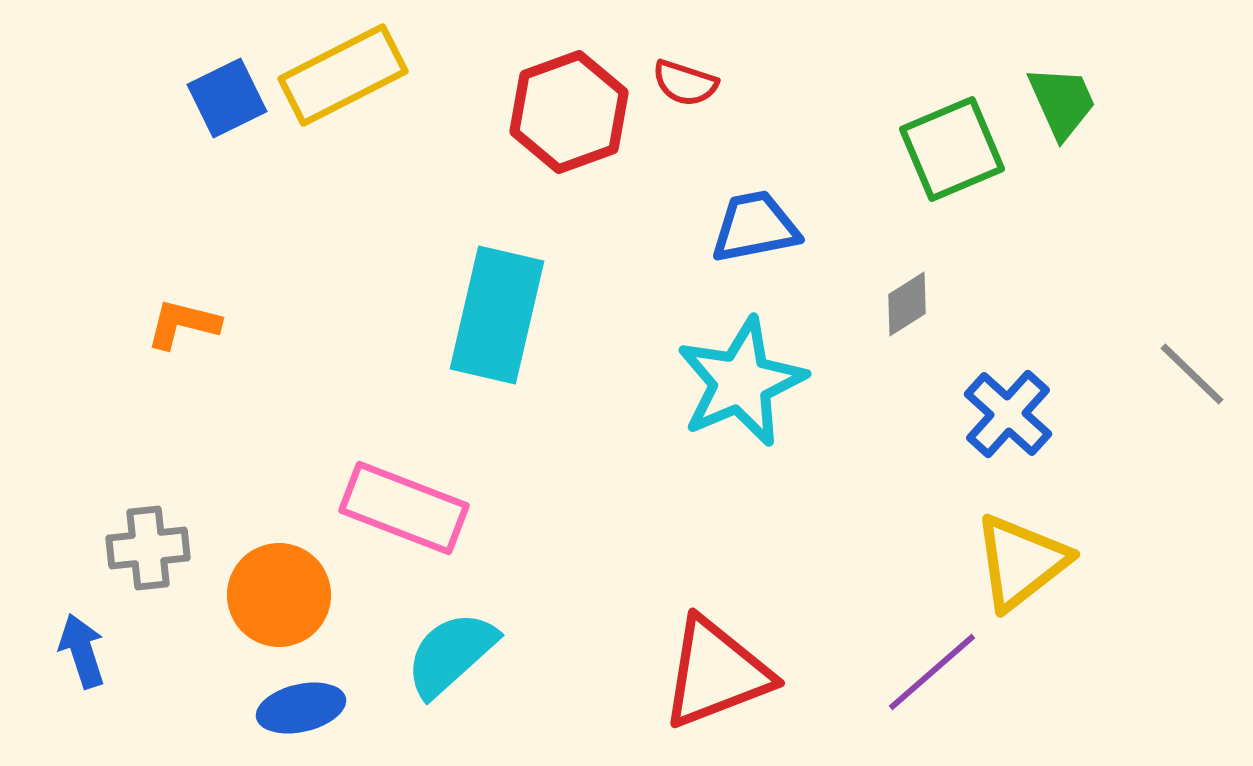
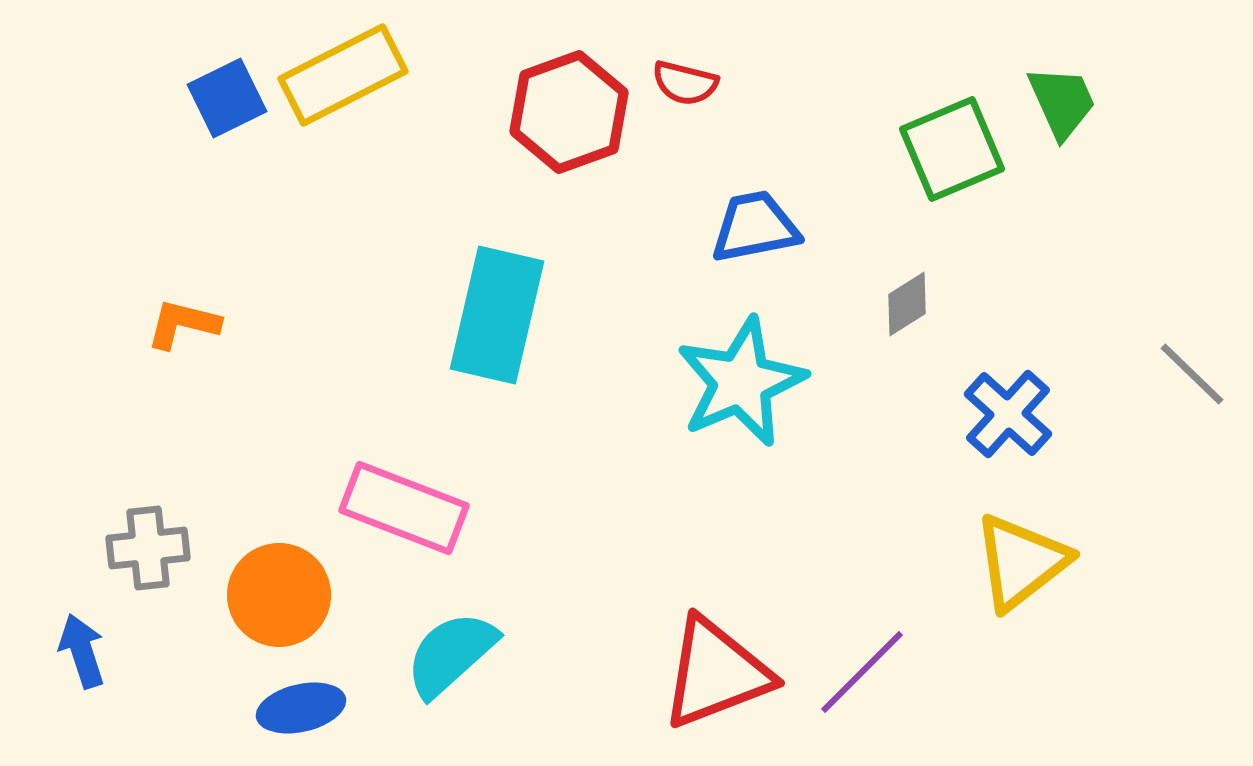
red semicircle: rotated 4 degrees counterclockwise
purple line: moved 70 px left; rotated 4 degrees counterclockwise
